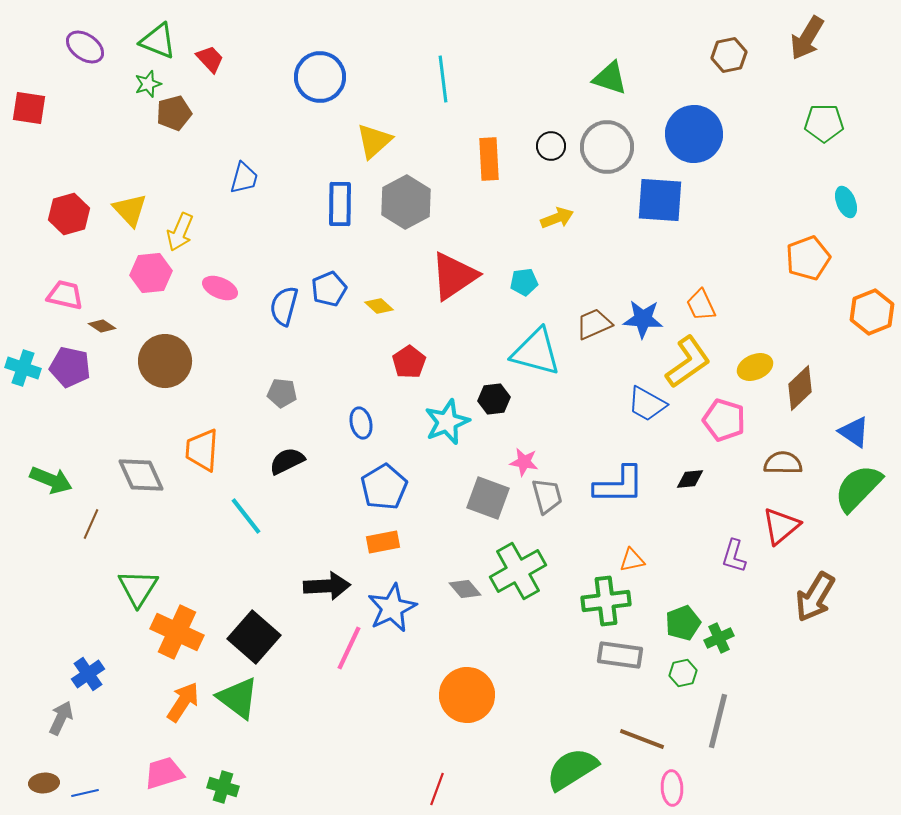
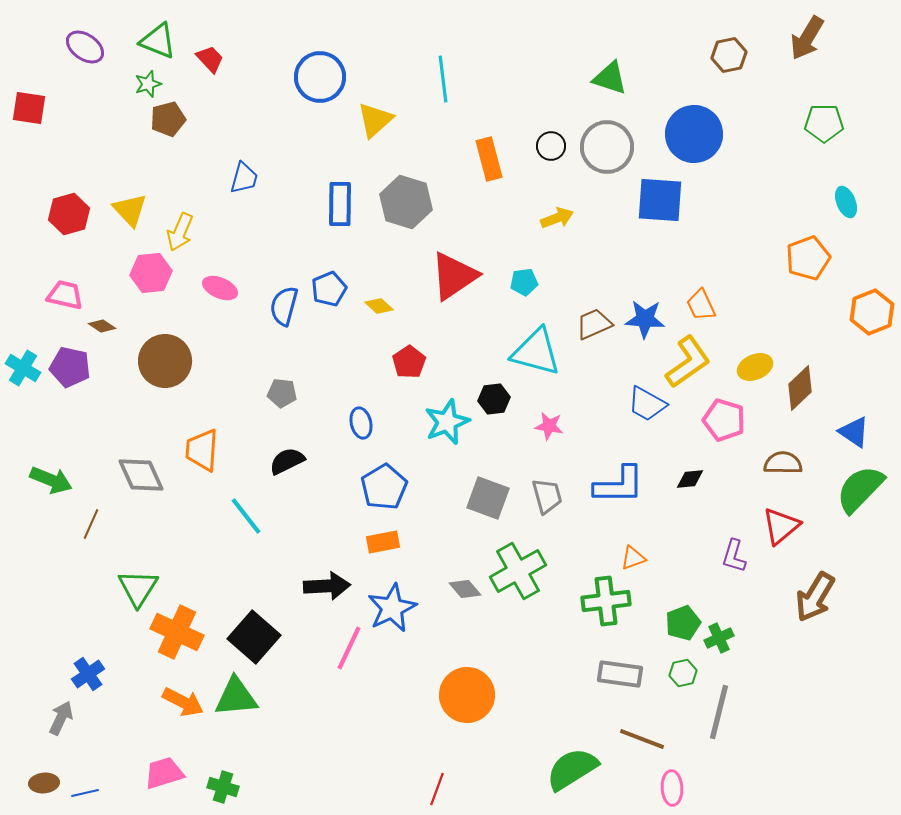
brown pentagon at (174, 113): moved 6 px left, 6 px down
yellow triangle at (374, 141): moved 1 px right, 21 px up
orange rectangle at (489, 159): rotated 12 degrees counterclockwise
gray hexagon at (406, 202): rotated 15 degrees counterclockwise
blue star at (643, 319): moved 2 px right
cyan cross at (23, 368): rotated 12 degrees clockwise
pink star at (524, 462): moved 25 px right, 36 px up
green semicircle at (858, 488): moved 2 px right, 1 px down
orange triangle at (632, 560): moved 1 px right, 2 px up; rotated 8 degrees counterclockwise
gray rectangle at (620, 655): moved 19 px down
green triangle at (238, 698): moved 2 px left, 1 px up; rotated 42 degrees counterclockwise
orange arrow at (183, 702): rotated 84 degrees clockwise
gray line at (718, 721): moved 1 px right, 9 px up
